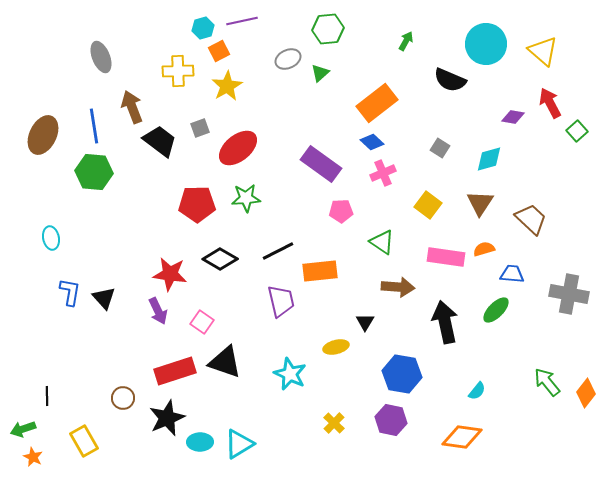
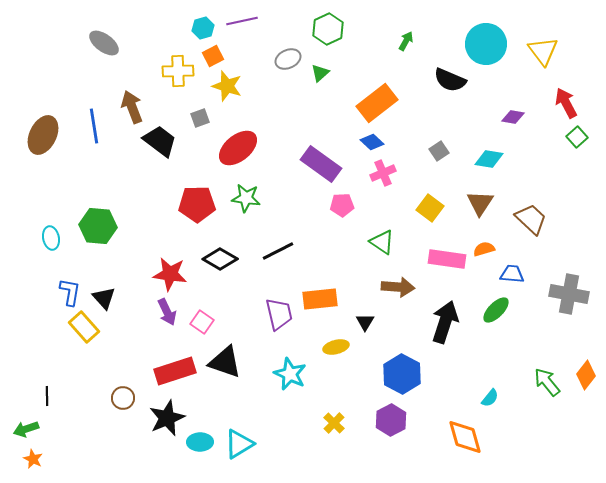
green hexagon at (328, 29): rotated 20 degrees counterclockwise
orange square at (219, 51): moved 6 px left, 5 px down
yellow triangle at (543, 51): rotated 12 degrees clockwise
gray ellipse at (101, 57): moved 3 px right, 14 px up; rotated 32 degrees counterclockwise
yellow star at (227, 86): rotated 24 degrees counterclockwise
red arrow at (550, 103): moved 16 px right
gray square at (200, 128): moved 10 px up
green square at (577, 131): moved 6 px down
gray square at (440, 148): moved 1 px left, 3 px down; rotated 24 degrees clockwise
cyan diamond at (489, 159): rotated 24 degrees clockwise
green hexagon at (94, 172): moved 4 px right, 54 px down
green star at (246, 198): rotated 12 degrees clockwise
yellow square at (428, 205): moved 2 px right, 3 px down
pink pentagon at (341, 211): moved 1 px right, 6 px up
pink rectangle at (446, 257): moved 1 px right, 2 px down
orange rectangle at (320, 271): moved 28 px down
purple trapezoid at (281, 301): moved 2 px left, 13 px down
purple arrow at (158, 311): moved 9 px right, 1 px down
black arrow at (445, 322): rotated 30 degrees clockwise
blue hexagon at (402, 374): rotated 18 degrees clockwise
cyan semicircle at (477, 391): moved 13 px right, 7 px down
orange diamond at (586, 393): moved 18 px up
purple hexagon at (391, 420): rotated 20 degrees clockwise
green arrow at (23, 429): moved 3 px right
orange diamond at (462, 437): moved 3 px right; rotated 66 degrees clockwise
yellow rectangle at (84, 441): moved 114 px up; rotated 12 degrees counterclockwise
orange star at (33, 457): moved 2 px down
